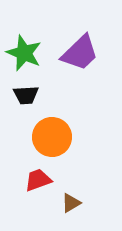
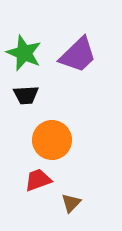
purple trapezoid: moved 2 px left, 2 px down
orange circle: moved 3 px down
brown triangle: rotated 15 degrees counterclockwise
